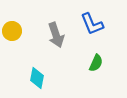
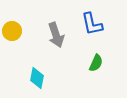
blue L-shape: rotated 10 degrees clockwise
